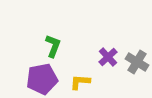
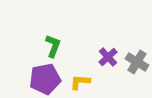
purple pentagon: moved 3 px right
